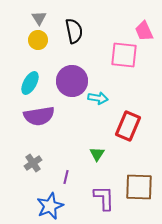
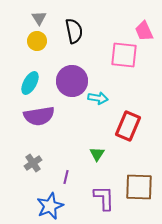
yellow circle: moved 1 px left, 1 px down
